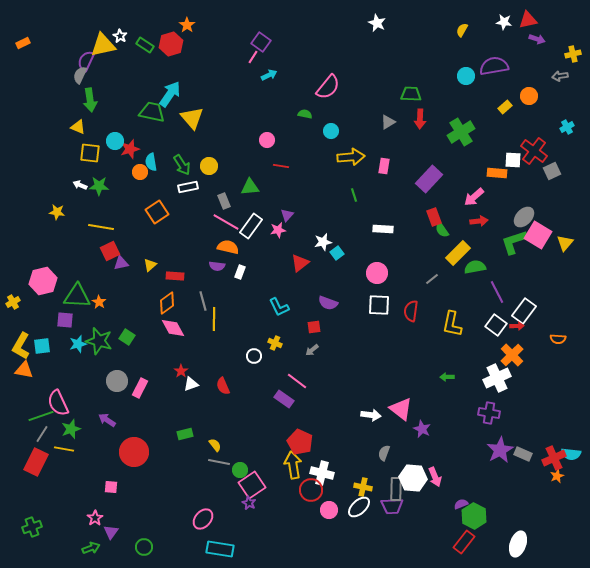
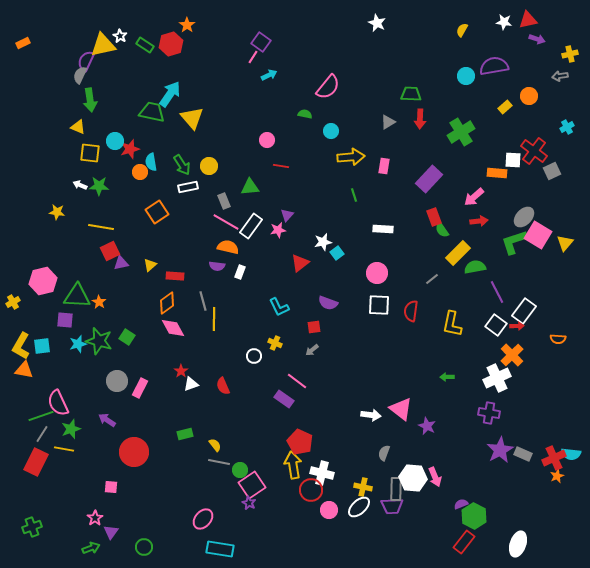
yellow cross at (573, 54): moved 3 px left
purple star at (422, 429): moved 5 px right, 3 px up
